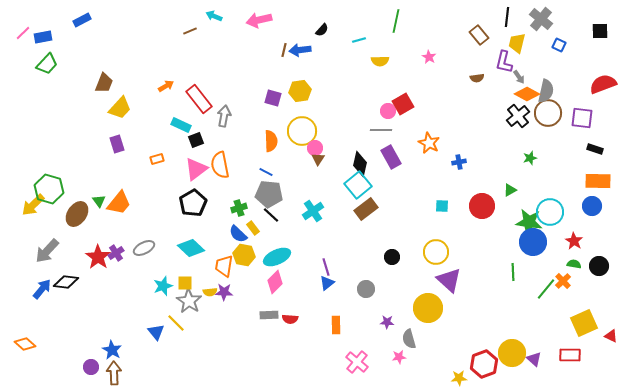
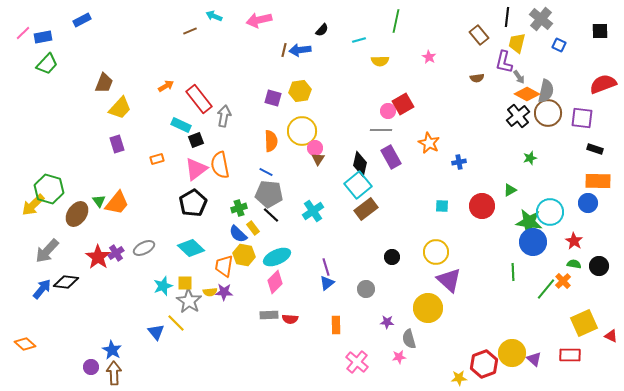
orange trapezoid at (119, 203): moved 2 px left
blue circle at (592, 206): moved 4 px left, 3 px up
